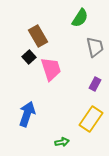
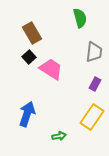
green semicircle: rotated 48 degrees counterclockwise
brown rectangle: moved 6 px left, 3 px up
gray trapezoid: moved 1 px left, 5 px down; rotated 20 degrees clockwise
pink trapezoid: rotated 40 degrees counterclockwise
yellow rectangle: moved 1 px right, 2 px up
green arrow: moved 3 px left, 6 px up
